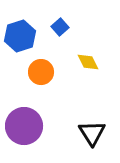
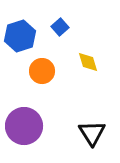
yellow diamond: rotated 10 degrees clockwise
orange circle: moved 1 px right, 1 px up
